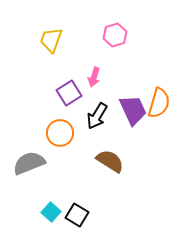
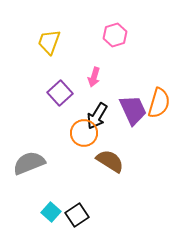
yellow trapezoid: moved 2 px left, 2 px down
purple square: moved 9 px left; rotated 10 degrees counterclockwise
orange circle: moved 24 px right
black square: rotated 25 degrees clockwise
